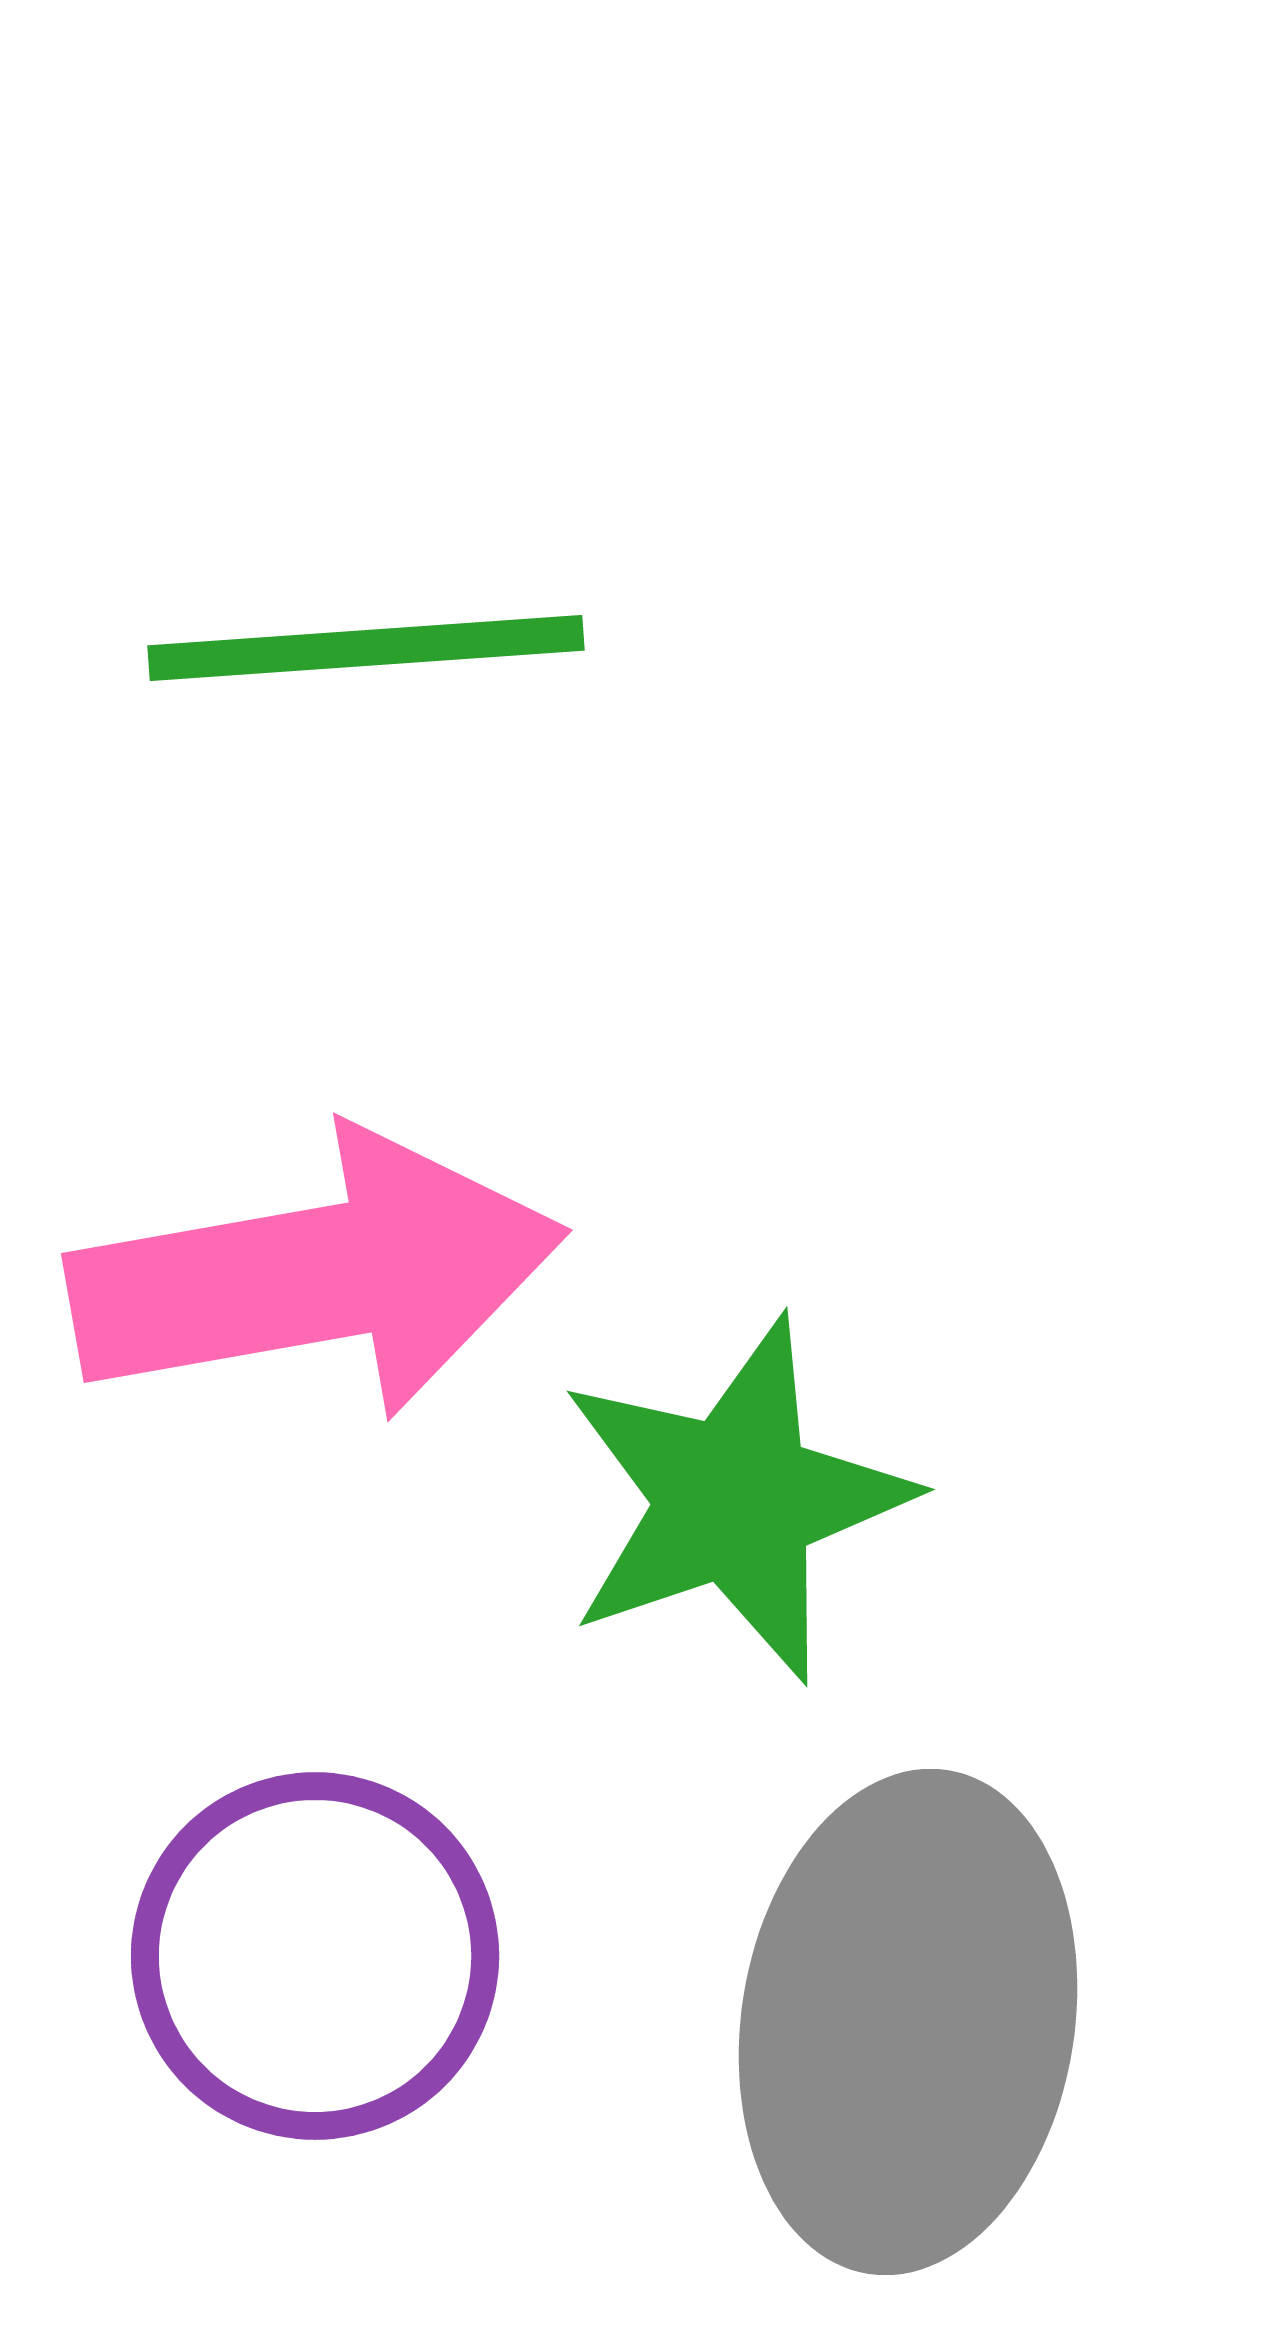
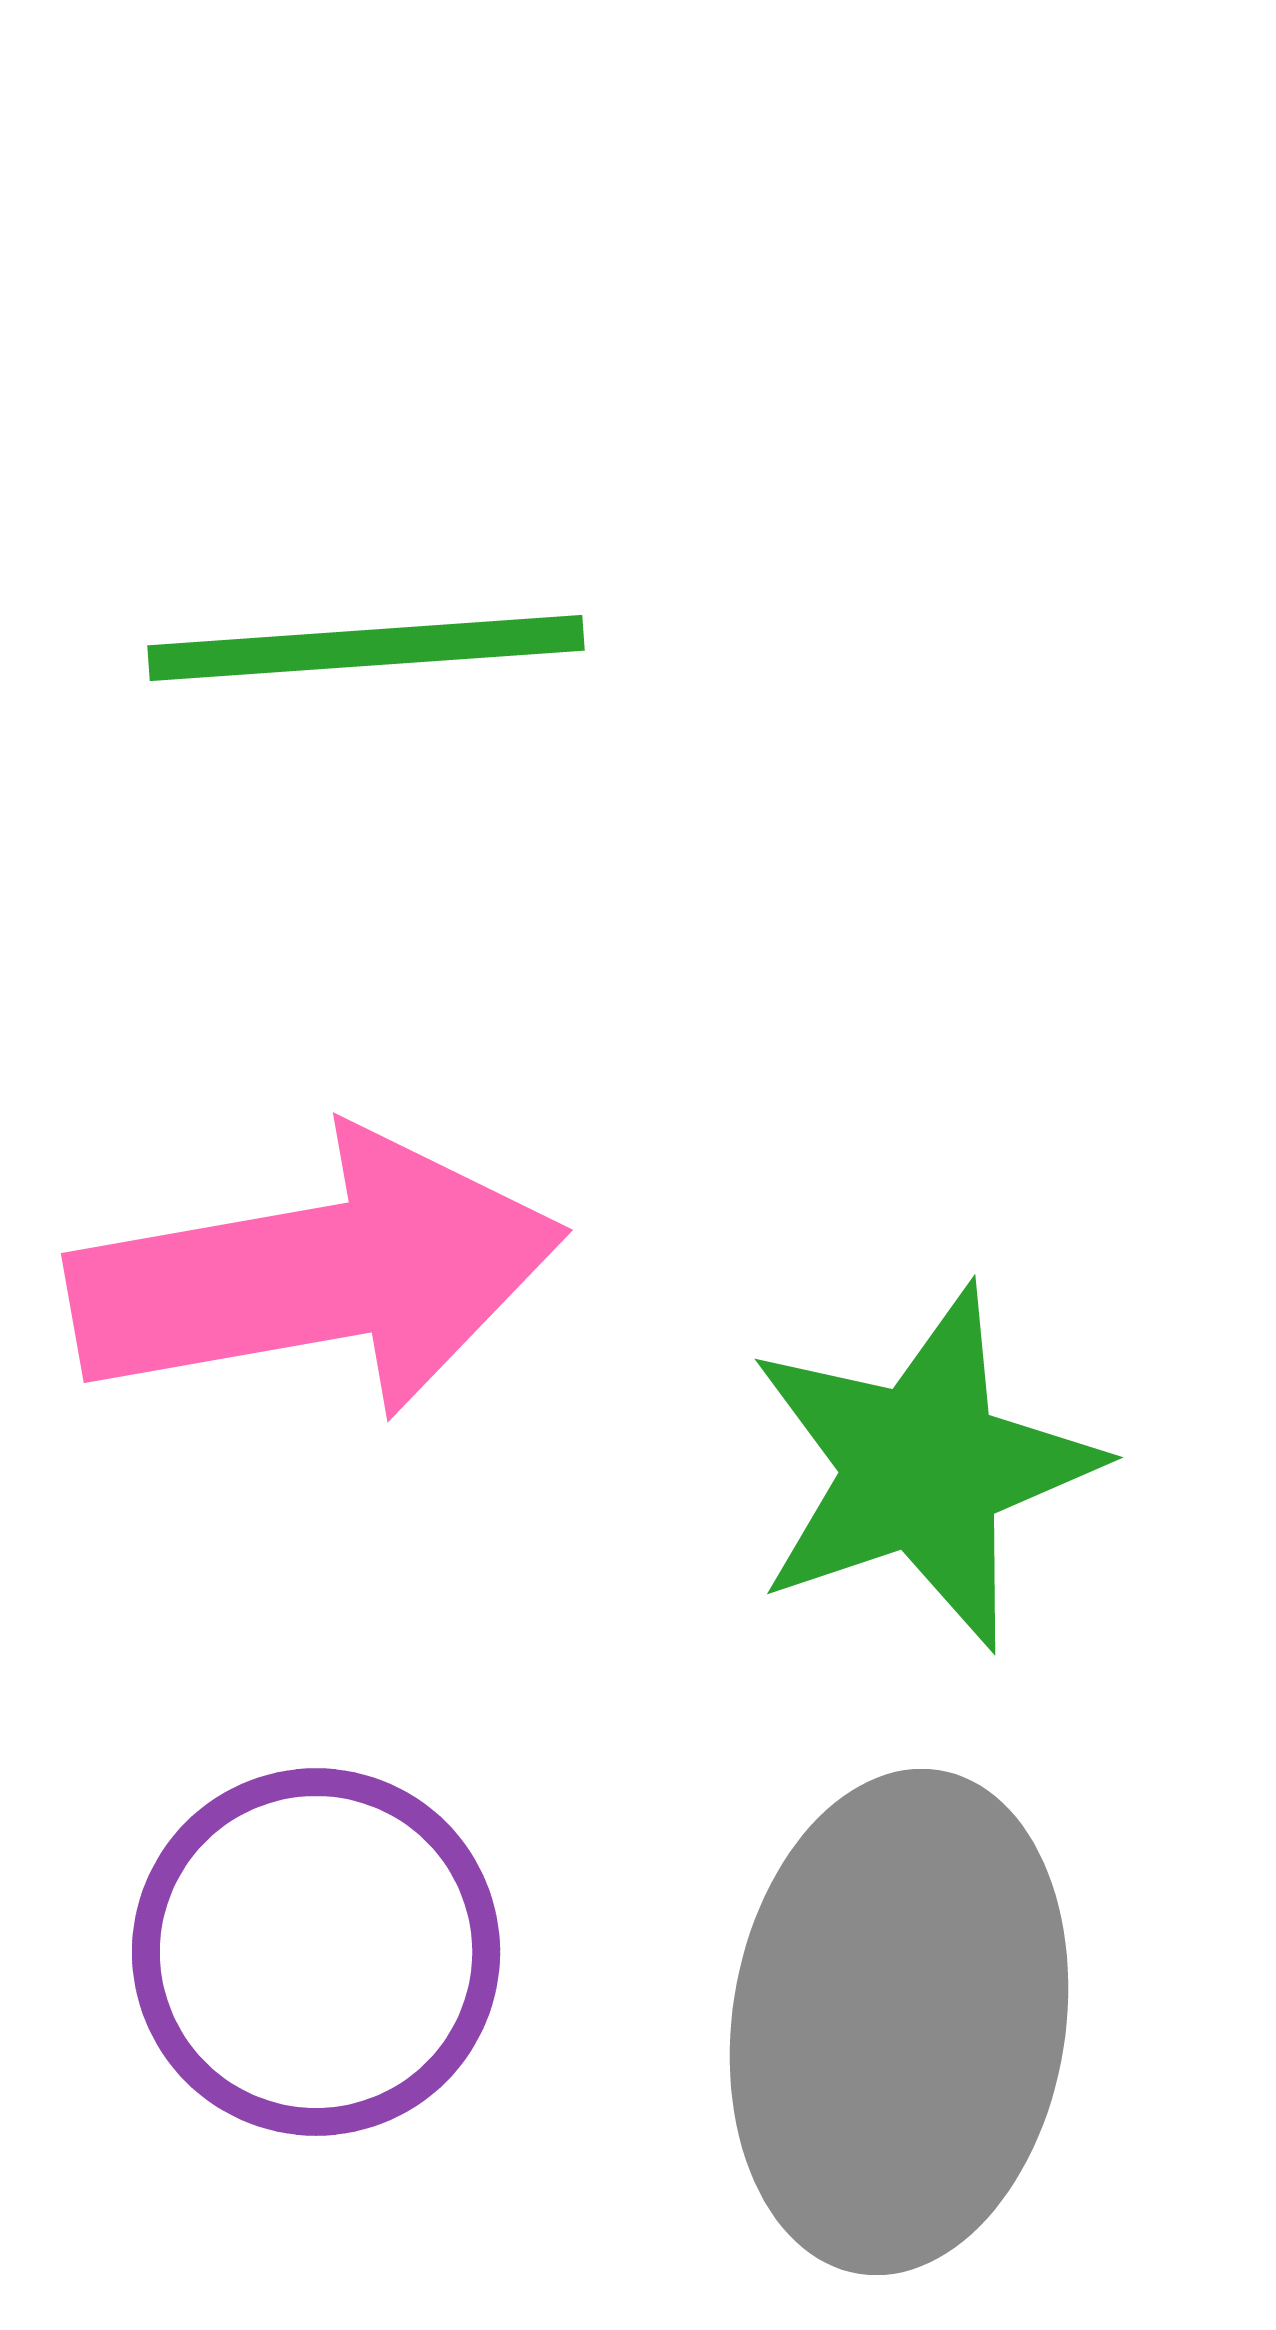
green star: moved 188 px right, 32 px up
purple circle: moved 1 px right, 4 px up
gray ellipse: moved 9 px left
